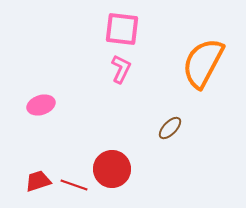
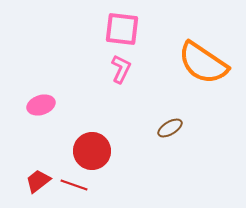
orange semicircle: rotated 84 degrees counterclockwise
brown ellipse: rotated 15 degrees clockwise
red circle: moved 20 px left, 18 px up
red trapezoid: rotated 20 degrees counterclockwise
